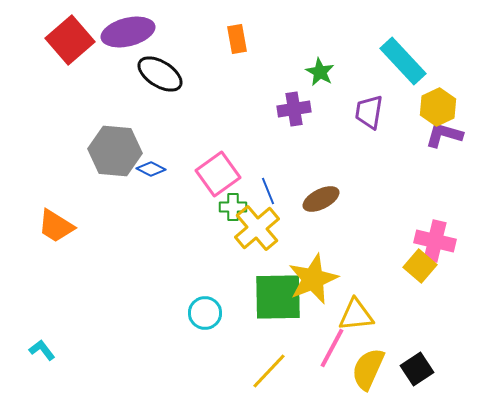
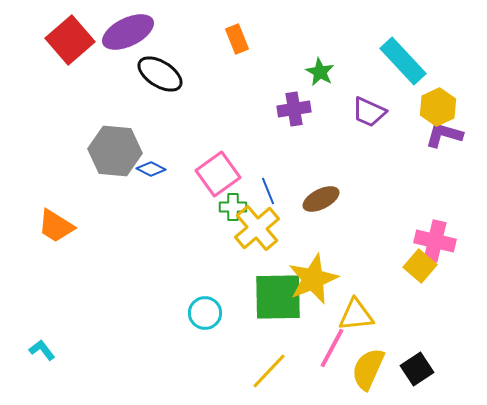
purple ellipse: rotated 12 degrees counterclockwise
orange rectangle: rotated 12 degrees counterclockwise
purple trapezoid: rotated 75 degrees counterclockwise
